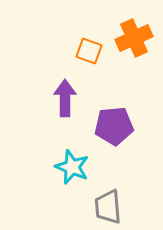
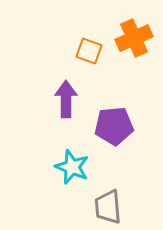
purple arrow: moved 1 px right, 1 px down
